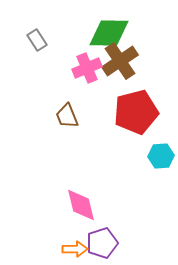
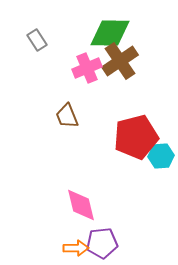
green diamond: moved 1 px right
red pentagon: moved 25 px down
purple pentagon: rotated 12 degrees clockwise
orange arrow: moved 1 px right, 1 px up
